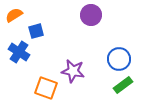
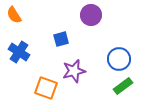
orange semicircle: rotated 90 degrees counterclockwise
blue square: moved 25 px right, 8 px down
purple star: moved 1 px right; rotated 25 degrees counterclockwise
green rectangle: moved 1 px down
